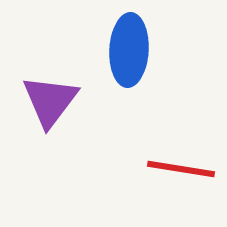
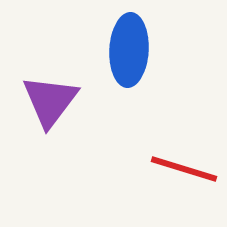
red line: moved 3 px right; rotated 8 degrees clockwise
